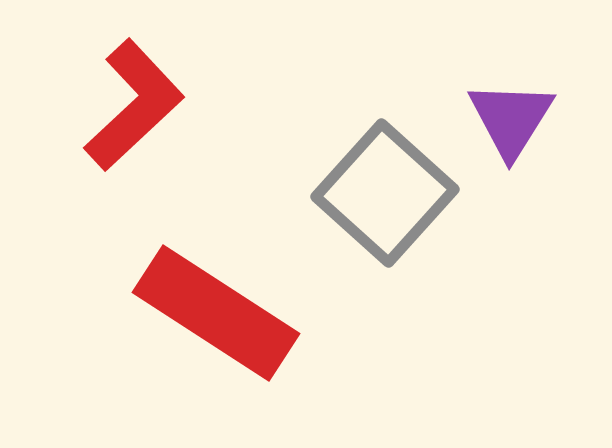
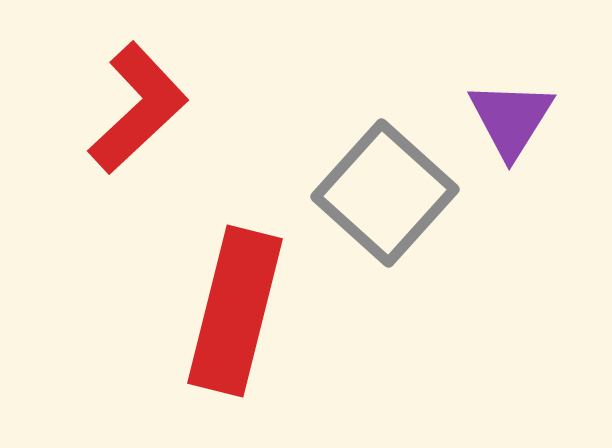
red L-shape: moved 4 px right, 3 px down
red rectangle: moved 19 px right, 2 px up; rotated 71 degrees clockwise
